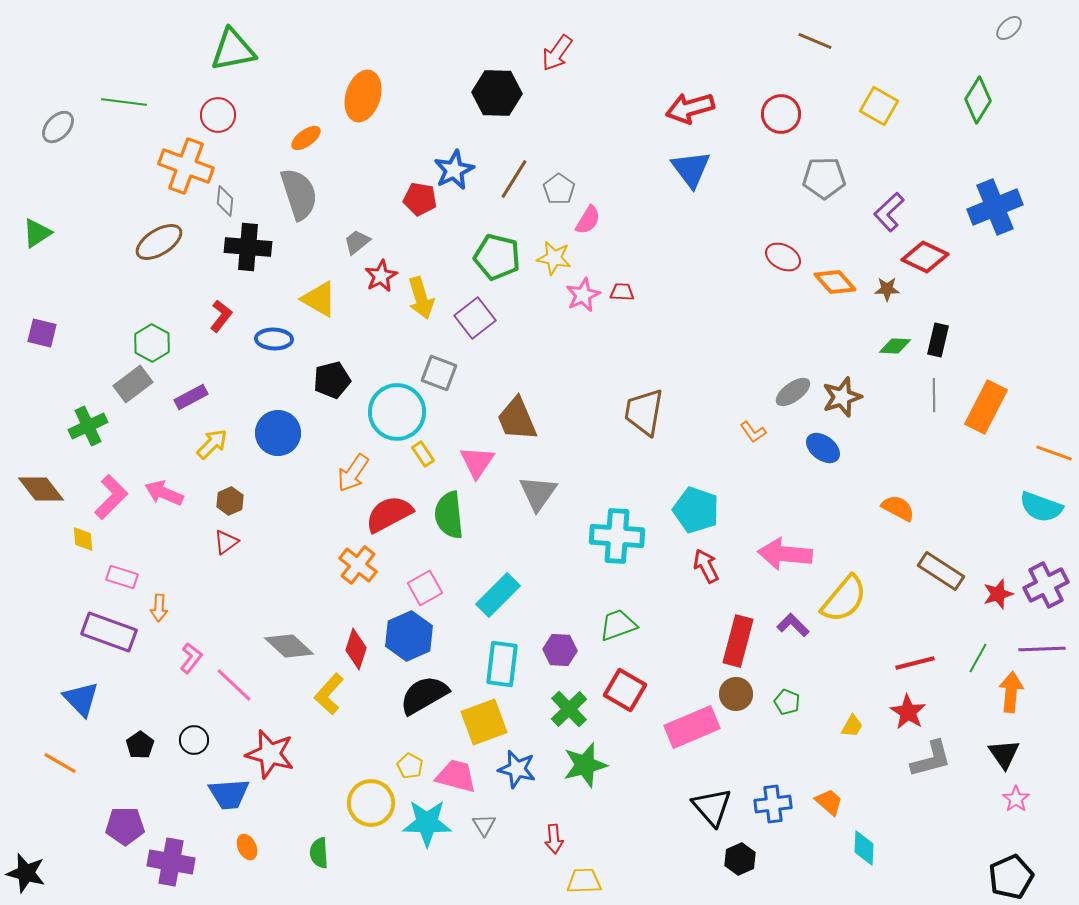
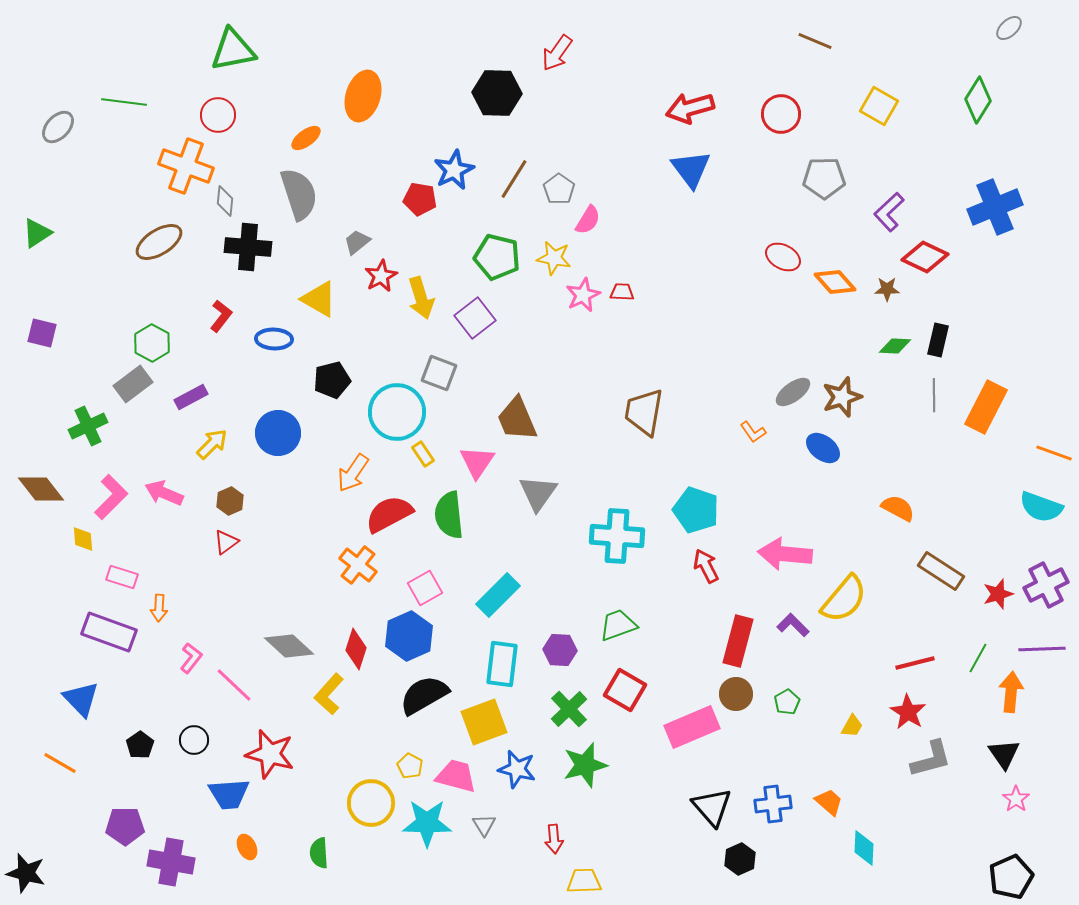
green pentagon at (787, 702): rotated 20 degrees clockwise
